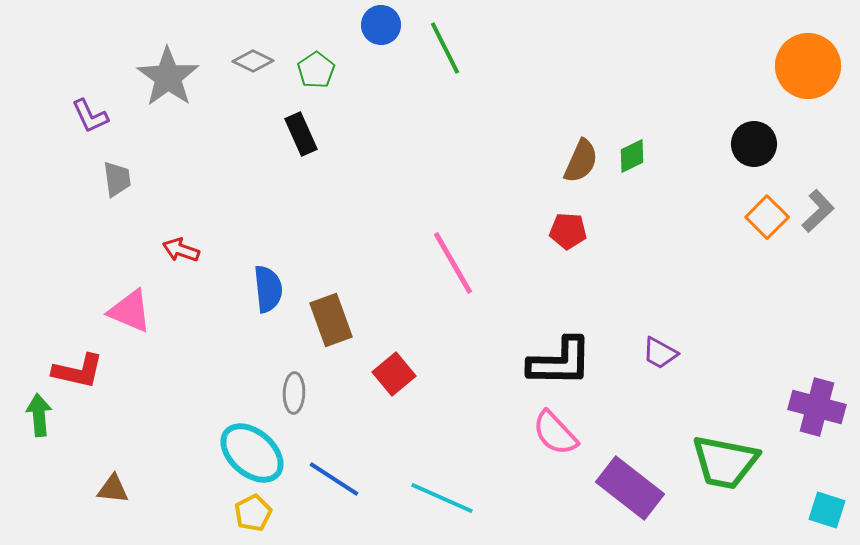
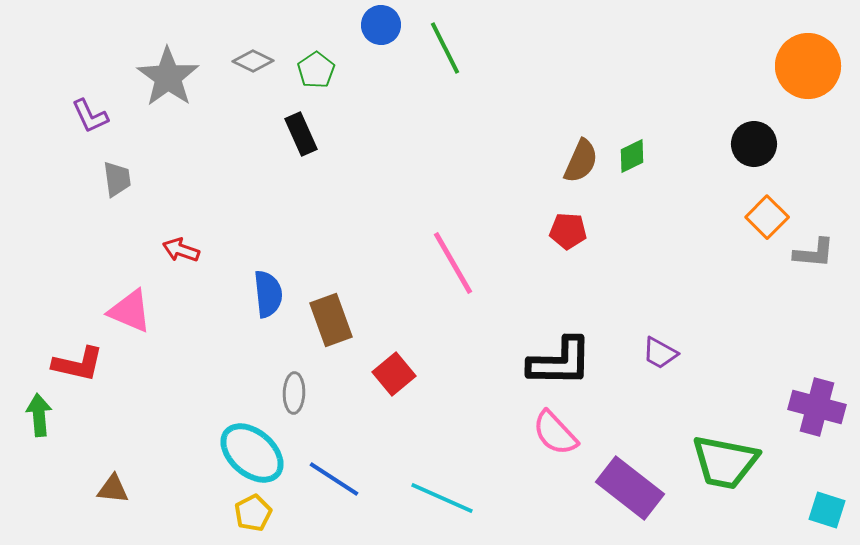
gray L-shape: moved 4 px left, 42 px down; rotated 48 degrees clockwise
blue semicircle: moved 5 px down
red L-shape: moved 7 px up
